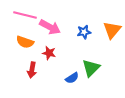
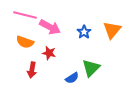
blue star: rotated 24 degrees counterclockwise
